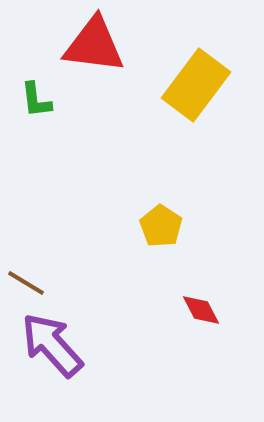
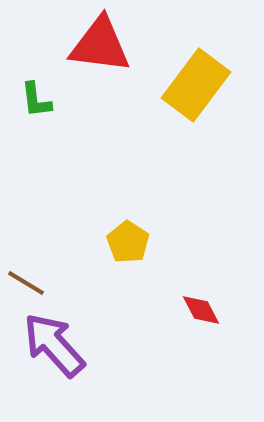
red triangle: moved 6 px right
yellow pentagon: moved 33 px left, 16 px down
purple arrow: moved 2 px right
